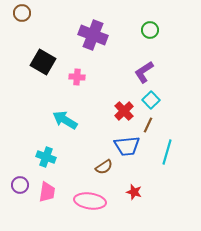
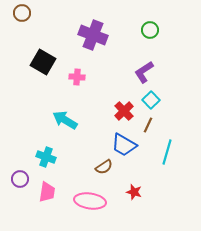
blue trapezoid: moved 3 px left, 1 px up; rotated 36 degrees clockwise
purple circle: moved 6 px up
